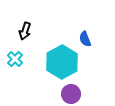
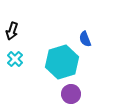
black arrow: moved 13 px left
cyan hexagon: rotated 12 degrees clockwise
